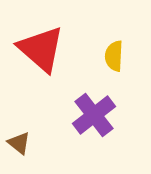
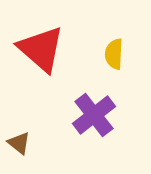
yellow semicircle: moved 2 px up
